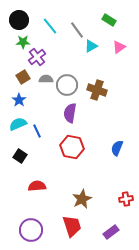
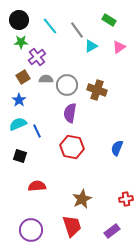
green star: moved 2 px left
black square: rotated 16 degrees counterclockwise
purple rectangle: moved 1 px right, 1 px up
